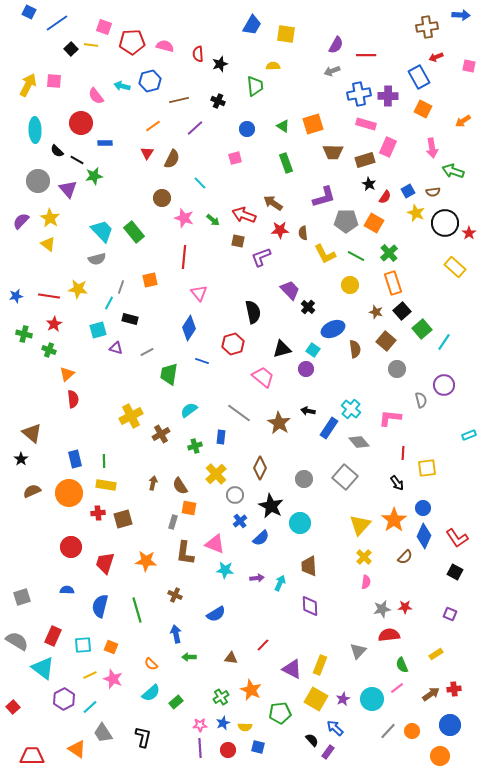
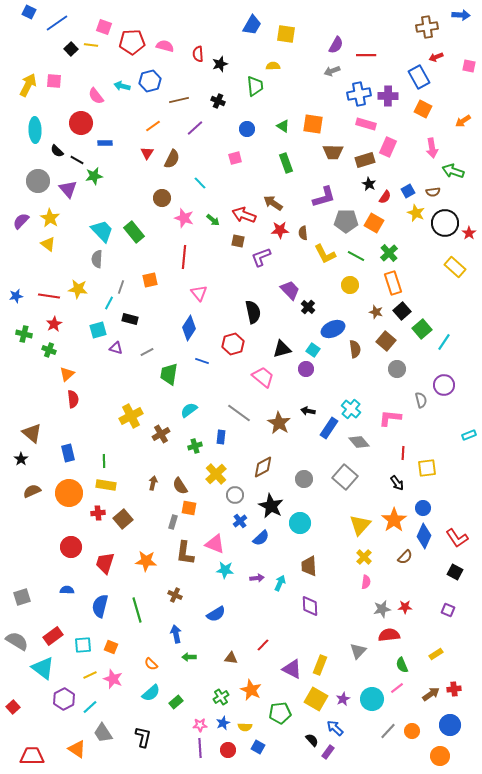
orange square at (313, 124): rotated 25 degrees clockwise
gray semicircle at (97, 259): rotated 108 degrees clockwise
blue rectangle at (75, 459): moved 7 px left, 6 px up
brown diamond at (260, 468): moved 3 px right, 1 px up; rotated 35 degrees clockwise
brown square at (123, 519): rotated 24 degrees counterclockwise
purple square at (450, 614): moved 2 px left, 4 px up
red rectangle at (53, 636): rotated 30 degrees clockwise
blue square at (258, 747): rotated 16 degrees clockwise
